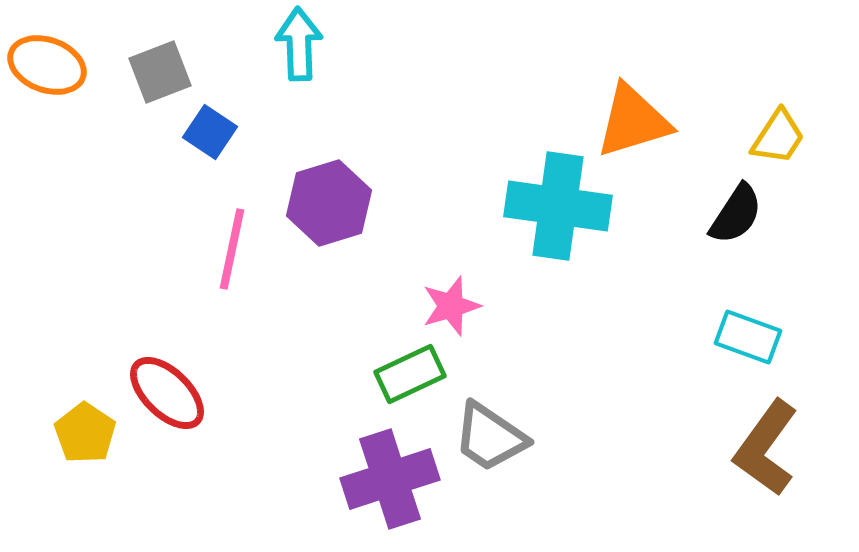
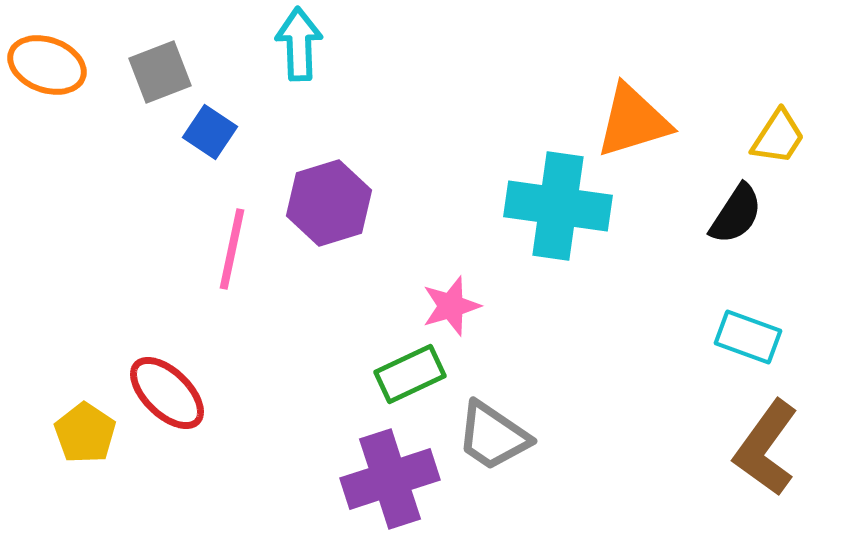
gray trapezoid: moved 3 px right, 1 px up
